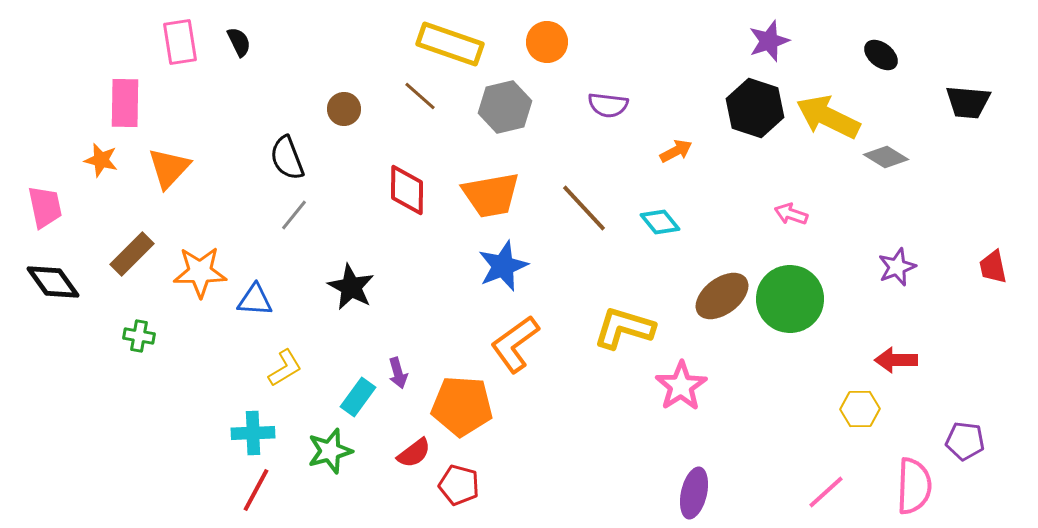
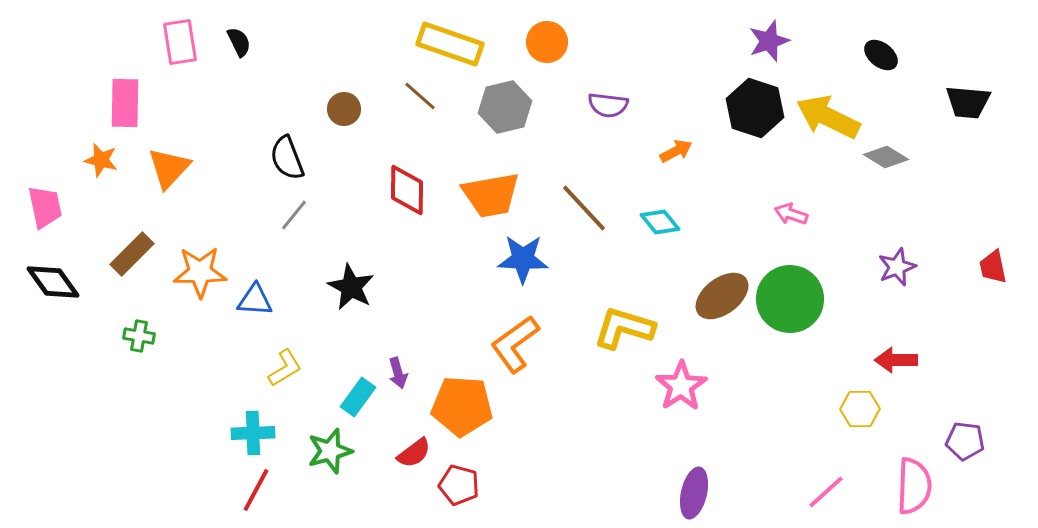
blue star at (503, 266): moved 20 px right, 7 px up; rotated 24 degrees clockwise
